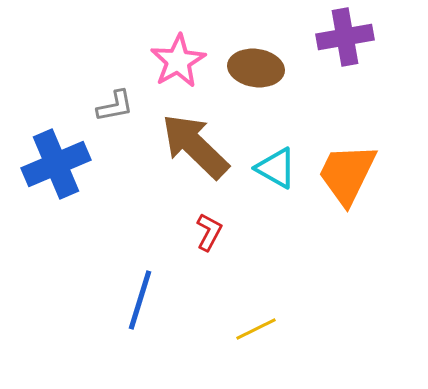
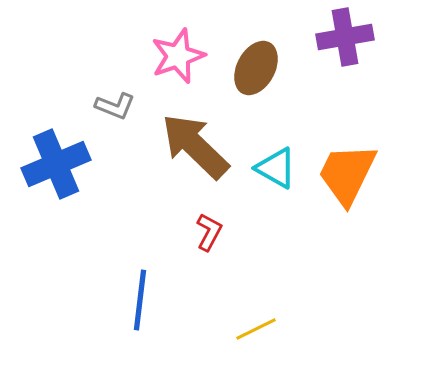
pink star: moved 5 px up; rotated 10 degrees clockwise
brown ellipse: rotated 70 degrees counterclockwise
gray L-shape: rotated 33 degrees clockwise
blue line: rotated 10 degrees counterclockwise
